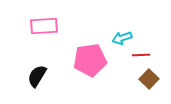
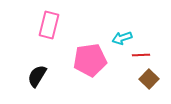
pink rectangle: moved 5 px right, 1 px up; rotated 72 degrees counterclockwise
